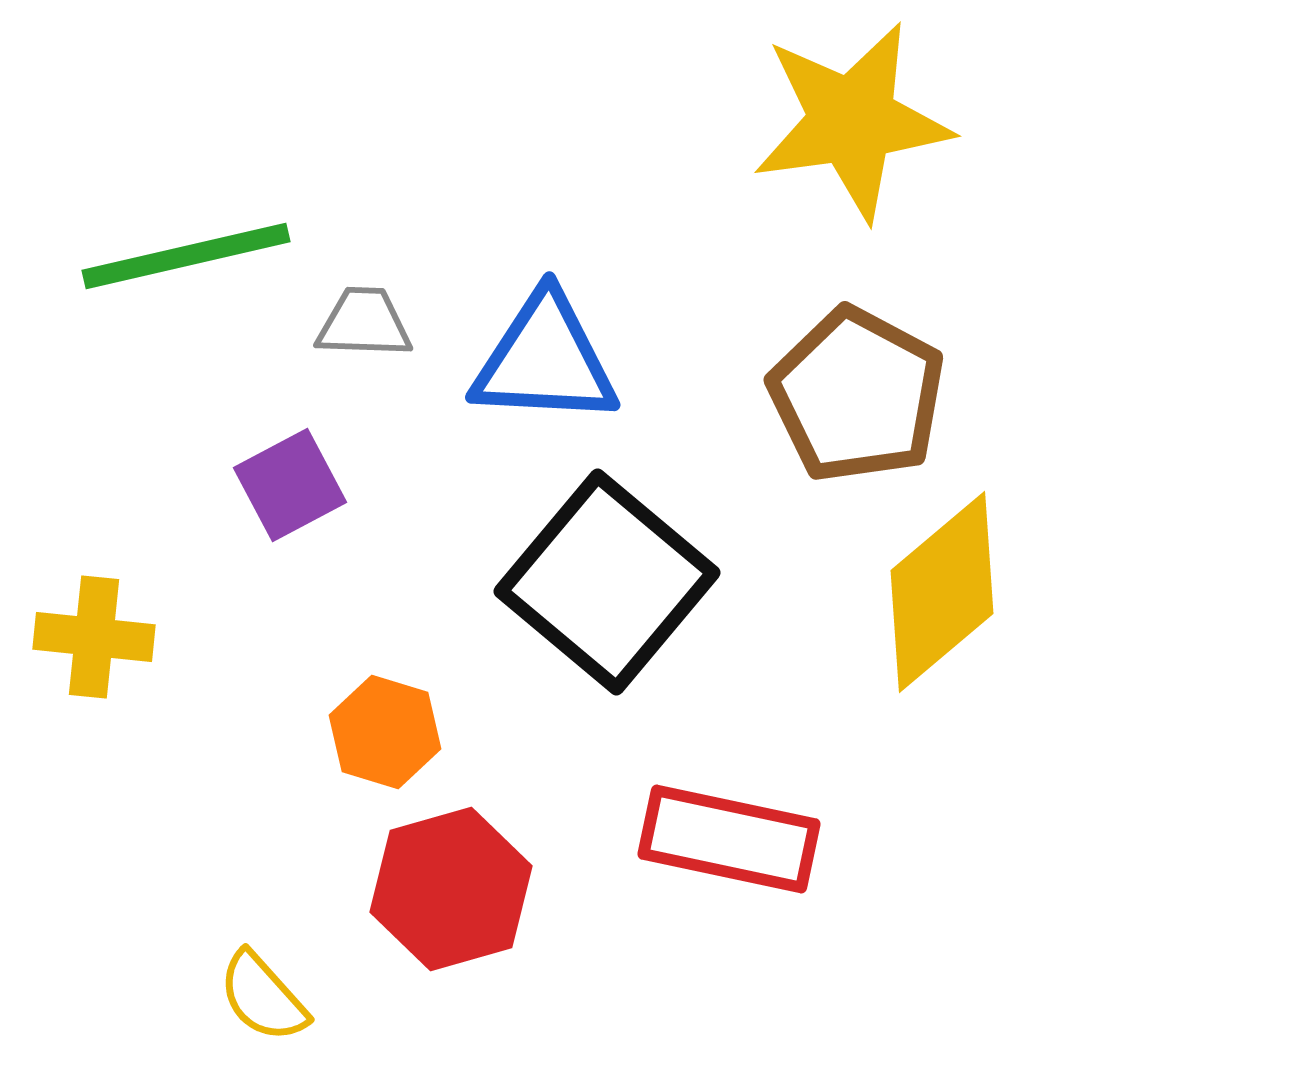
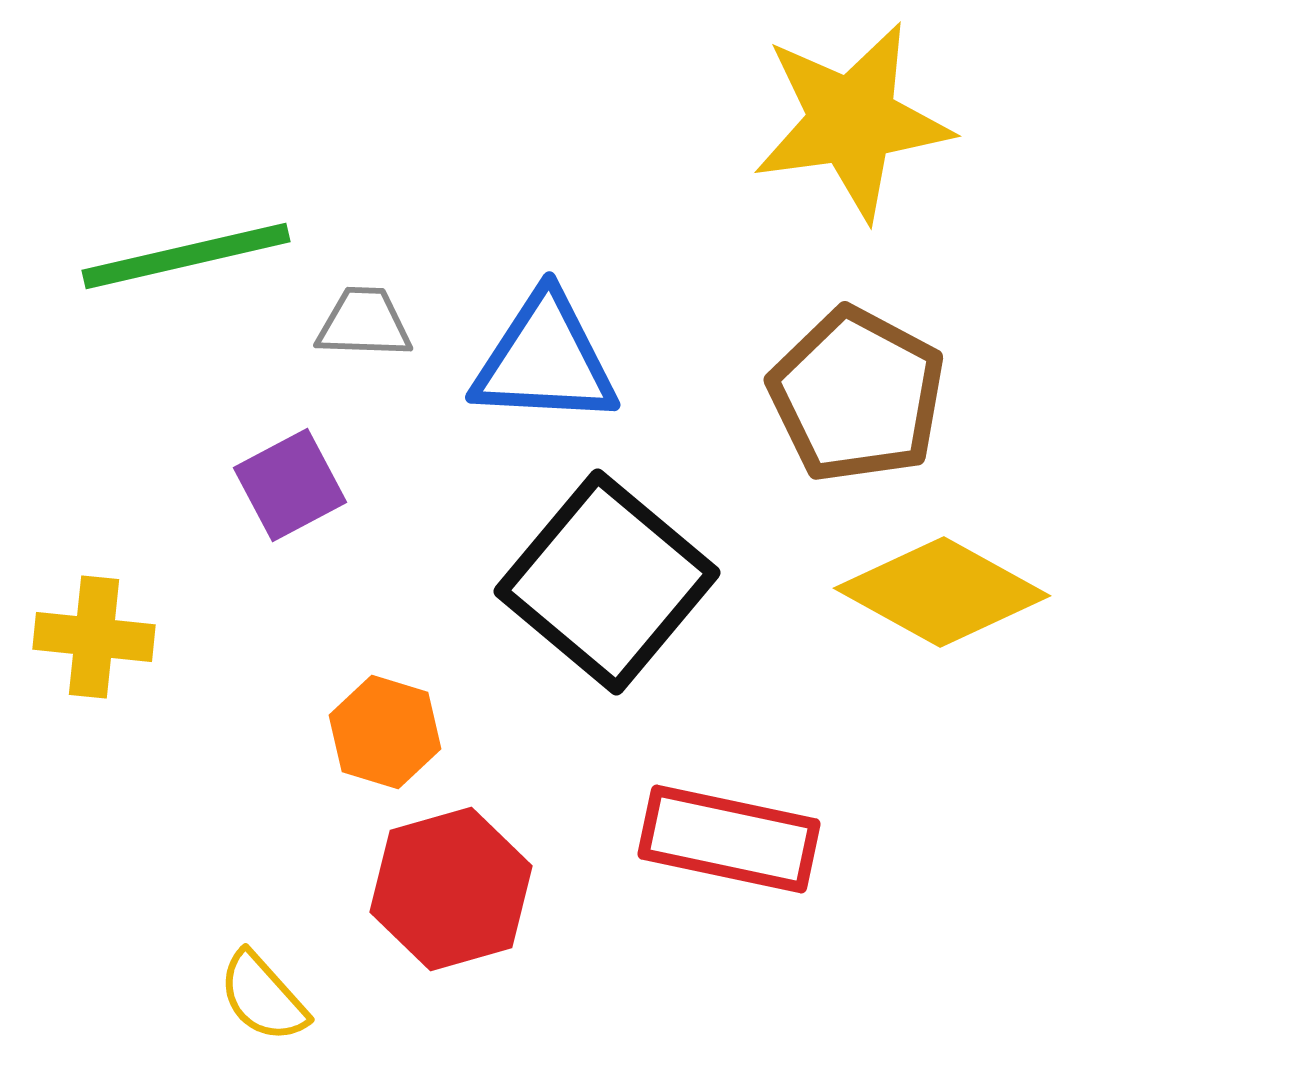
yellow diamond: rotated 69 degrees clockwise
